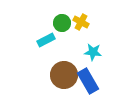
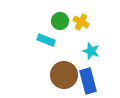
green circle: moved 2 px left, 2 px up
cyan rectangle: rotated 48 degrees clockwise
cyan star: moved 2 px left, 1 px up; rotated 12 degrees clockwise
blue rectangle: rotated 15 degrees clockwise
